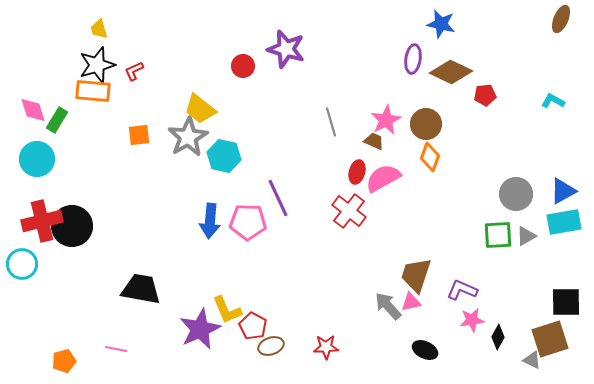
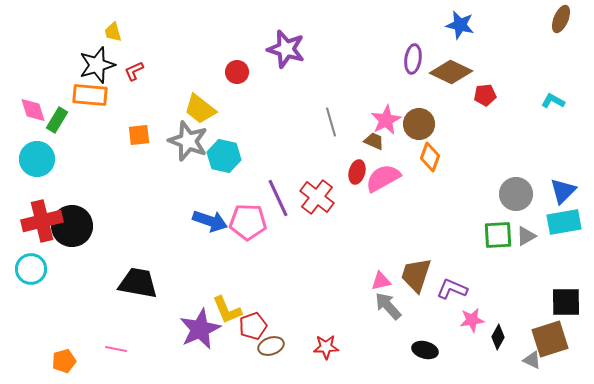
blue star at (441, 24): moved 19 px right, 1 px down
yellow trapezoid at (99, 29): moved 14 px right, 3 px down
red circle at (243, 66): moved 6 px left, 6 px down
orange rectangle at (93, 91): moved 3 px left, 4 px down
brown circle at (426, 124): moved 7 px left
gray star at (188, 137): moved 4 px down; rotated 21 degrees counterclockwise
blue triangle at (563, 191): rotated 16 degrees counterclockwise
red cross at (349, 211): moved 32 px left, 14 px up
blue arrow at (210, 221): rotated 76 degrees counterclockwise
cyan circle at (22, 264): moved 9 px right, 5 px down
black trapezoid at (141, 289): moved 3 px left, 6 px up
purple L-shape at (462, 290): moved 10 px left, 1 px up
pink triangle at (411, 302): moved 30 px left, 21 px up
red pentagon at (253, 326): rotated 24 degrees clockwise
black ellipse at (425, 350): rotated 10 degrees counterclockwise
